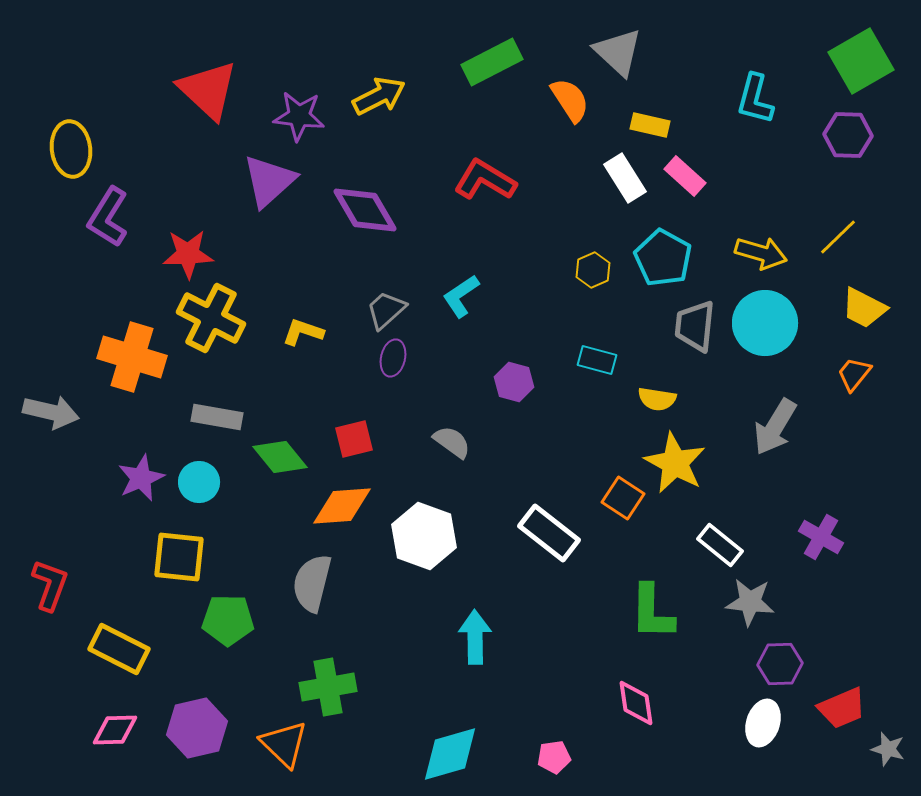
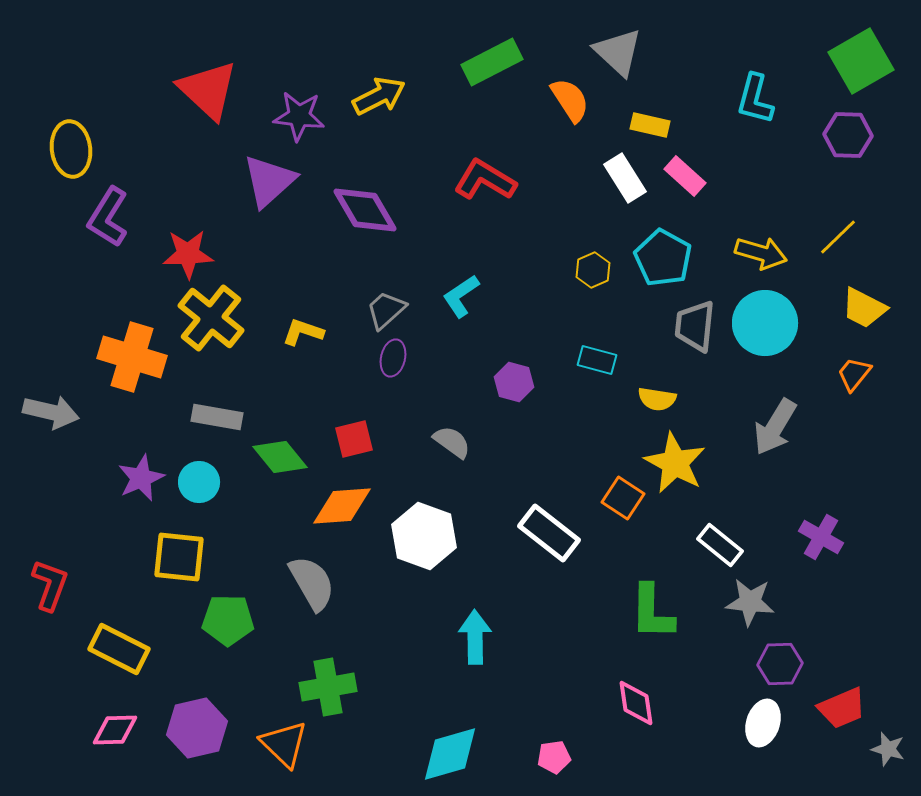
yellow cross at (211, 318): rotated 12 degrees clockwise
gray semicircle at (312, 583): rotated 136 degrees clockwise
